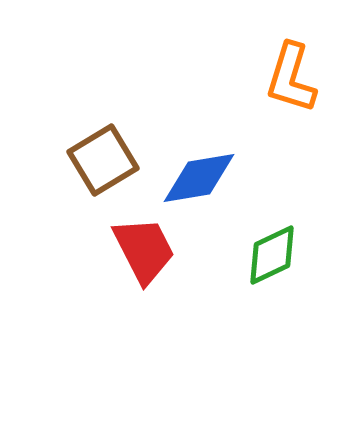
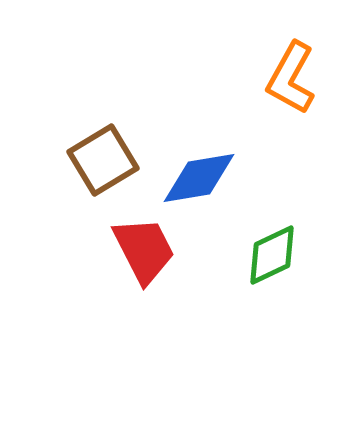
orange L-shape: rotated 12 degrees clockwise
